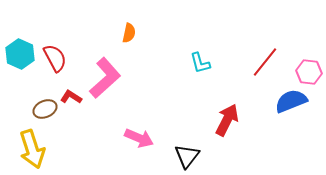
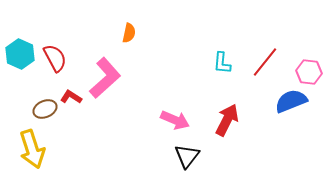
cyan L-shape: moved 22 px right; rotated 20 degrees clockwise
pink arrow: moved 36 px right, 18 px up
